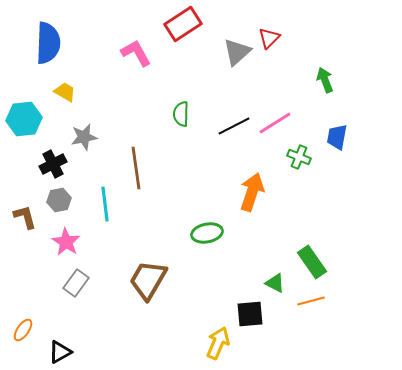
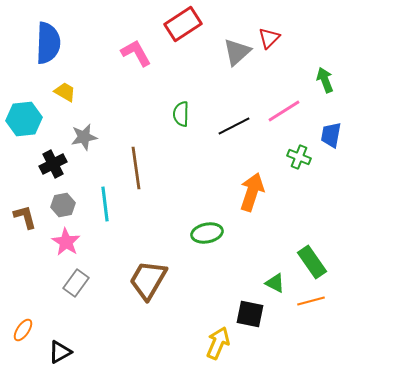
pink line: moved 9 px right, 12 px up
blue trapezoid: moved 6 px left, 2 px up
gray hexagon: moved 4 px right, 5 px down
black square: rotated 16 degrees clockwise
